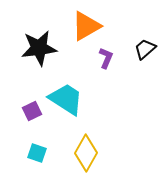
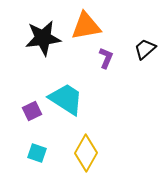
orange triangle: rotated 20 degrees clockwise
black star: moved 4 px right, 10 px up
